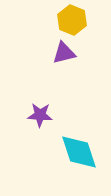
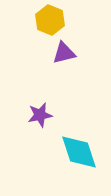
yellow hexagon: moved 22 px left
purple star: rotated 15 degrees counterclockwise
